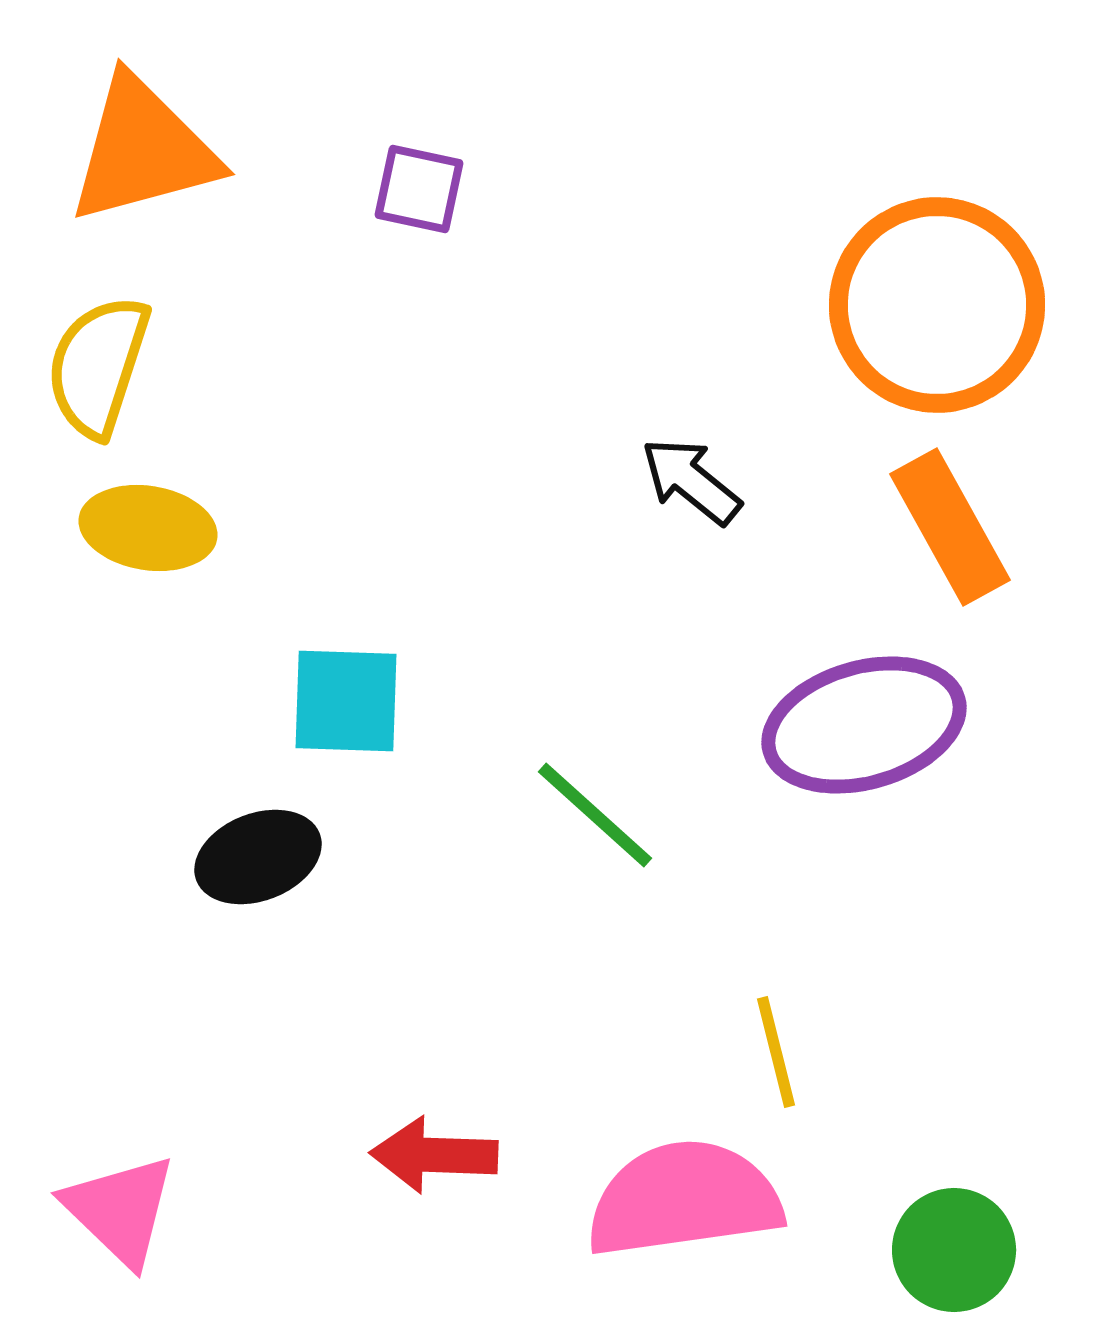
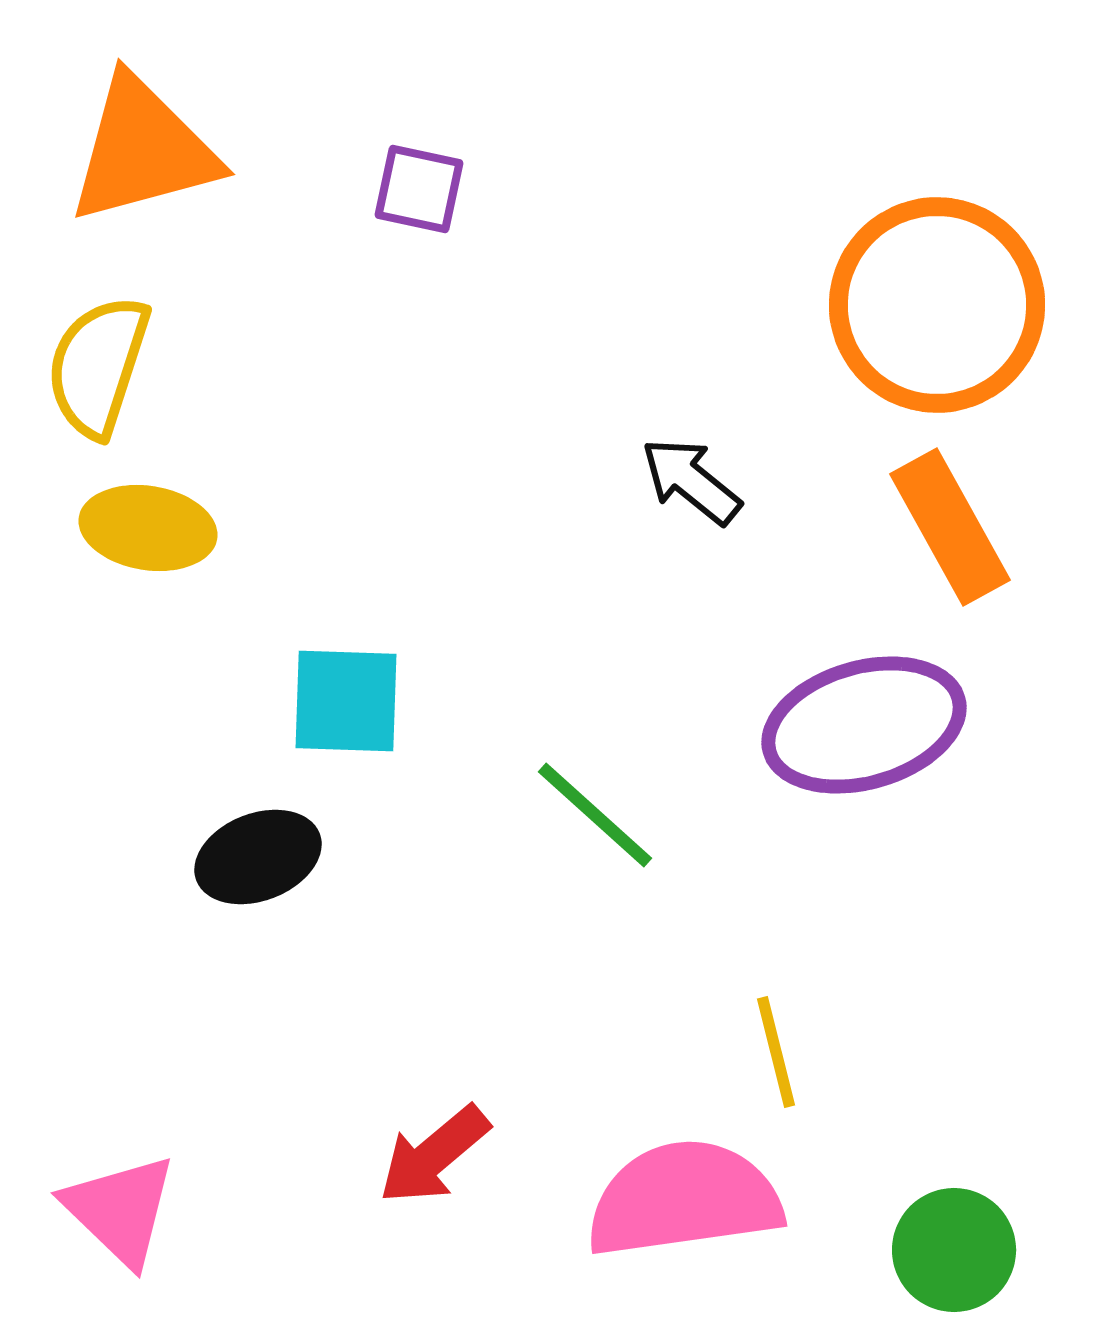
red arrow: rotated 42 degrees counterclockwise
